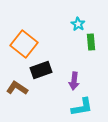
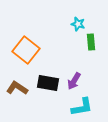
cyan star: rotated 16 degrees counterclockwise
orange square: moved 2 px right, 6 px down
black rectangle: moved 7 px right, 13 px down; rotated 30 degrees clockwise
purple arrow: rotated 24 degrees clockwise
